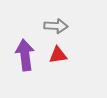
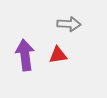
gray arrow: moved 13 px right, 2 px up
